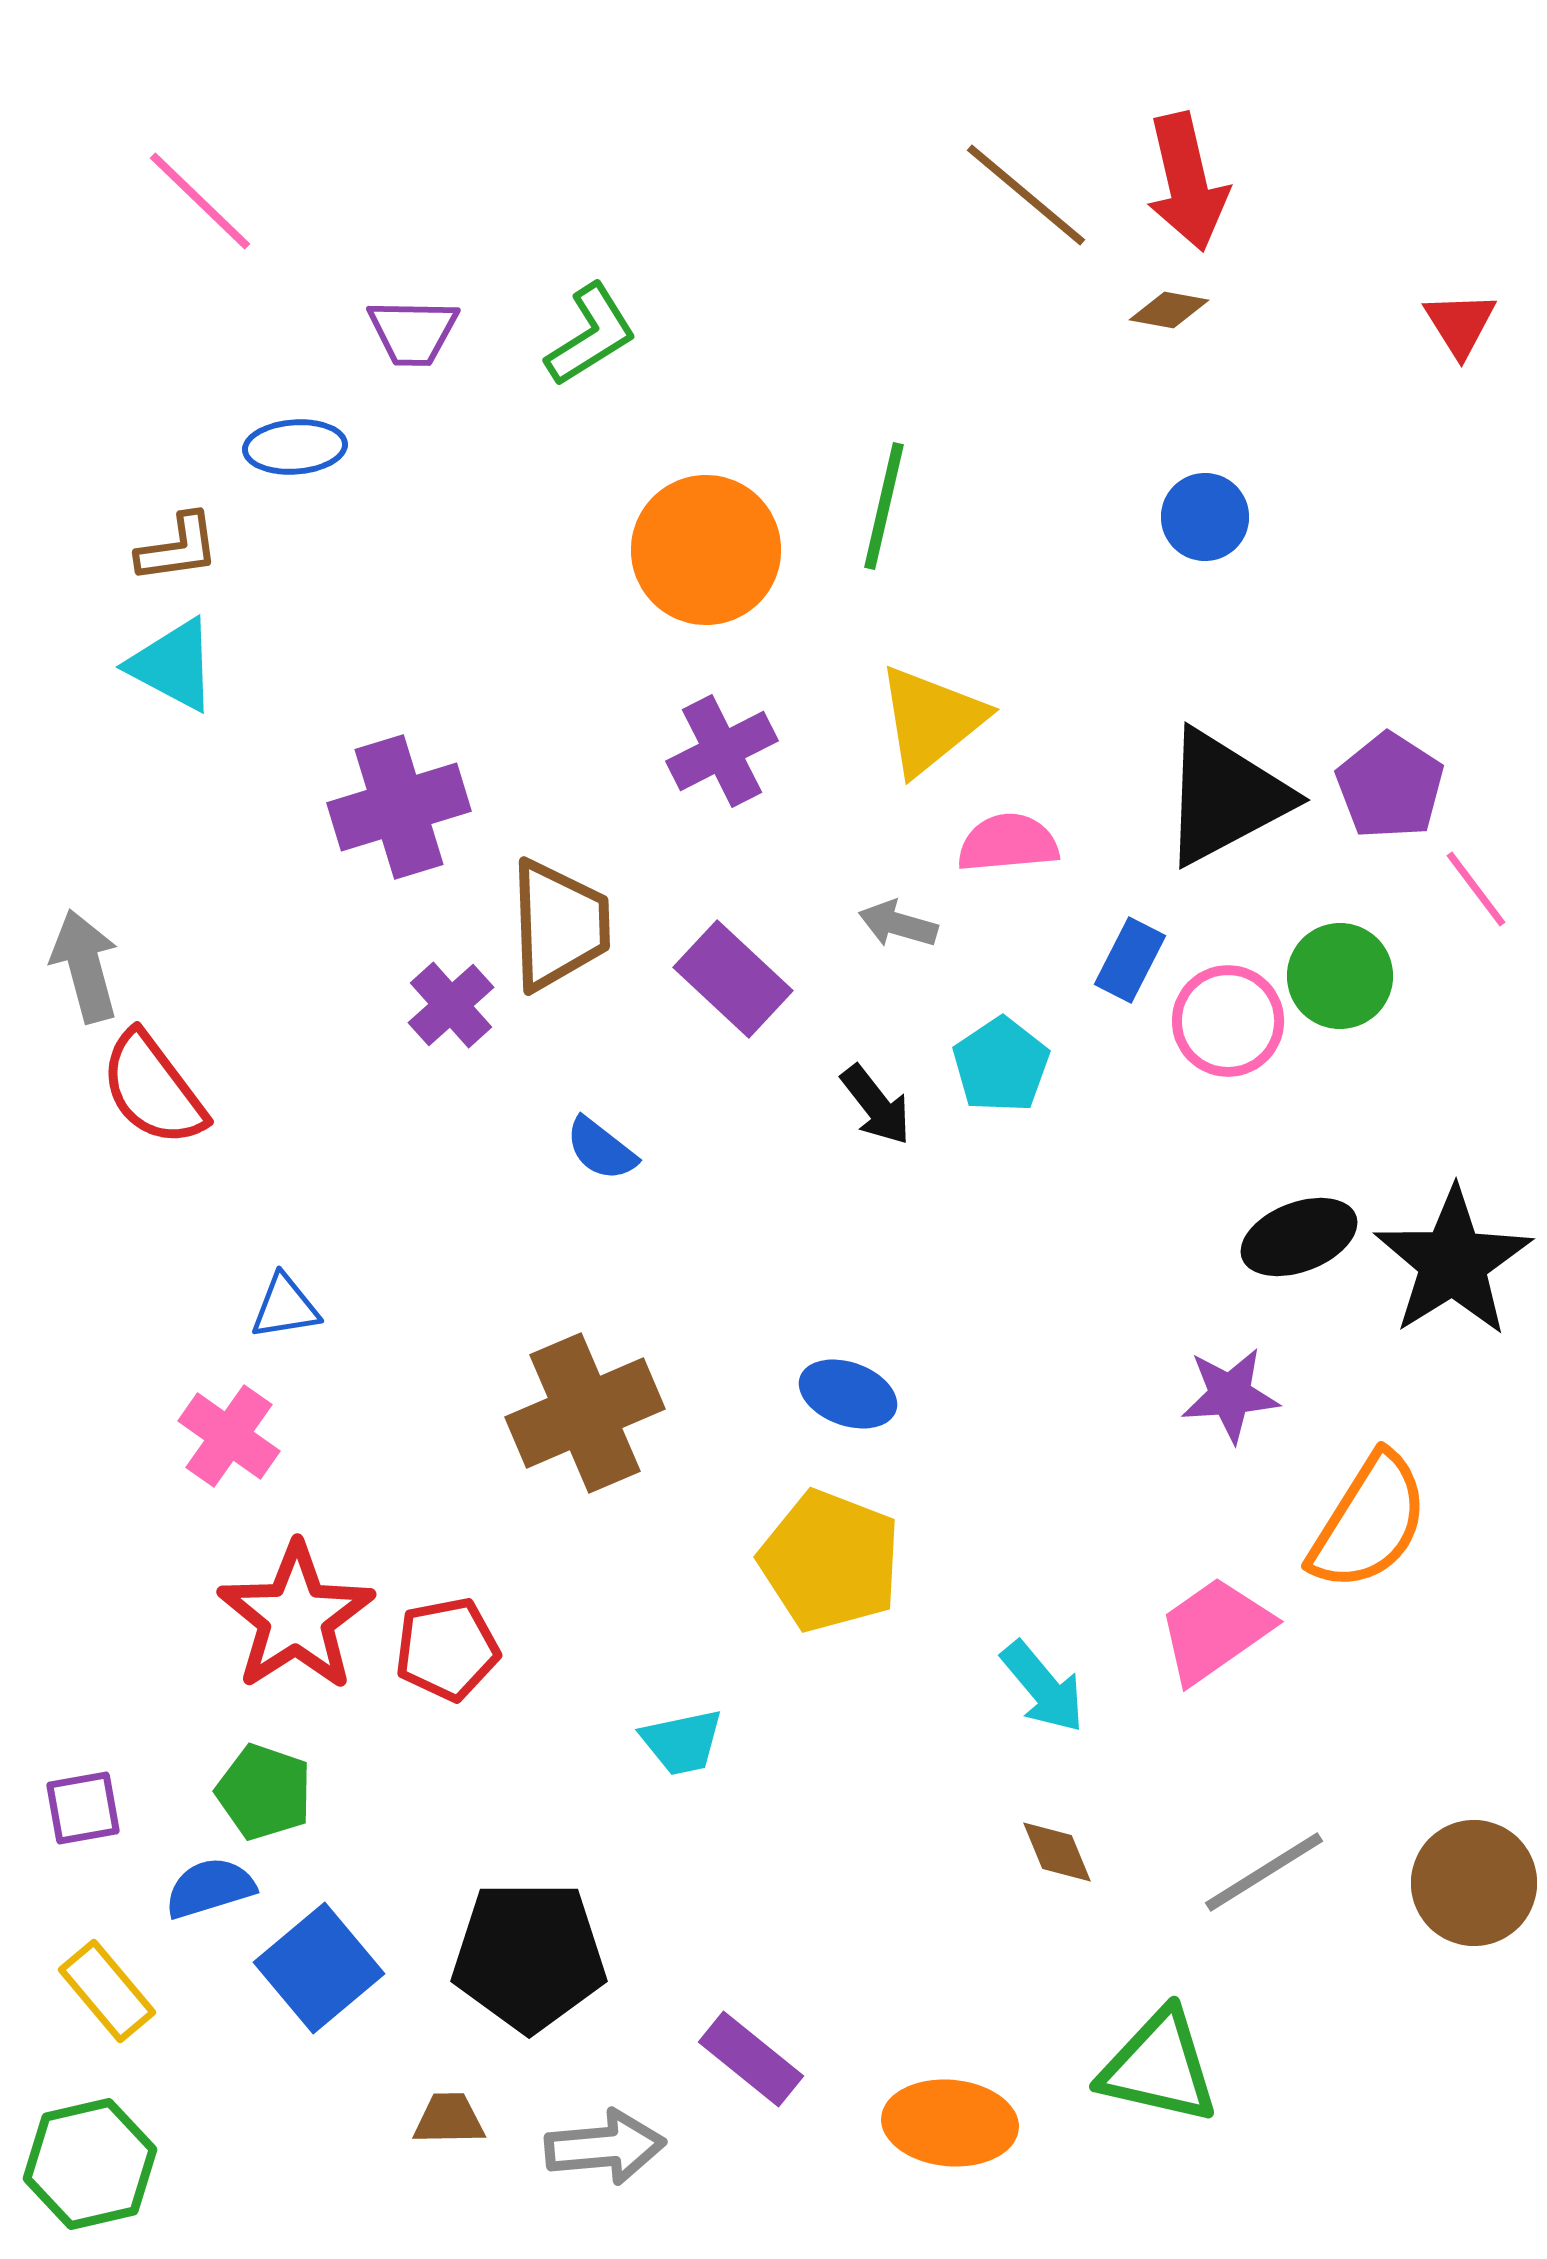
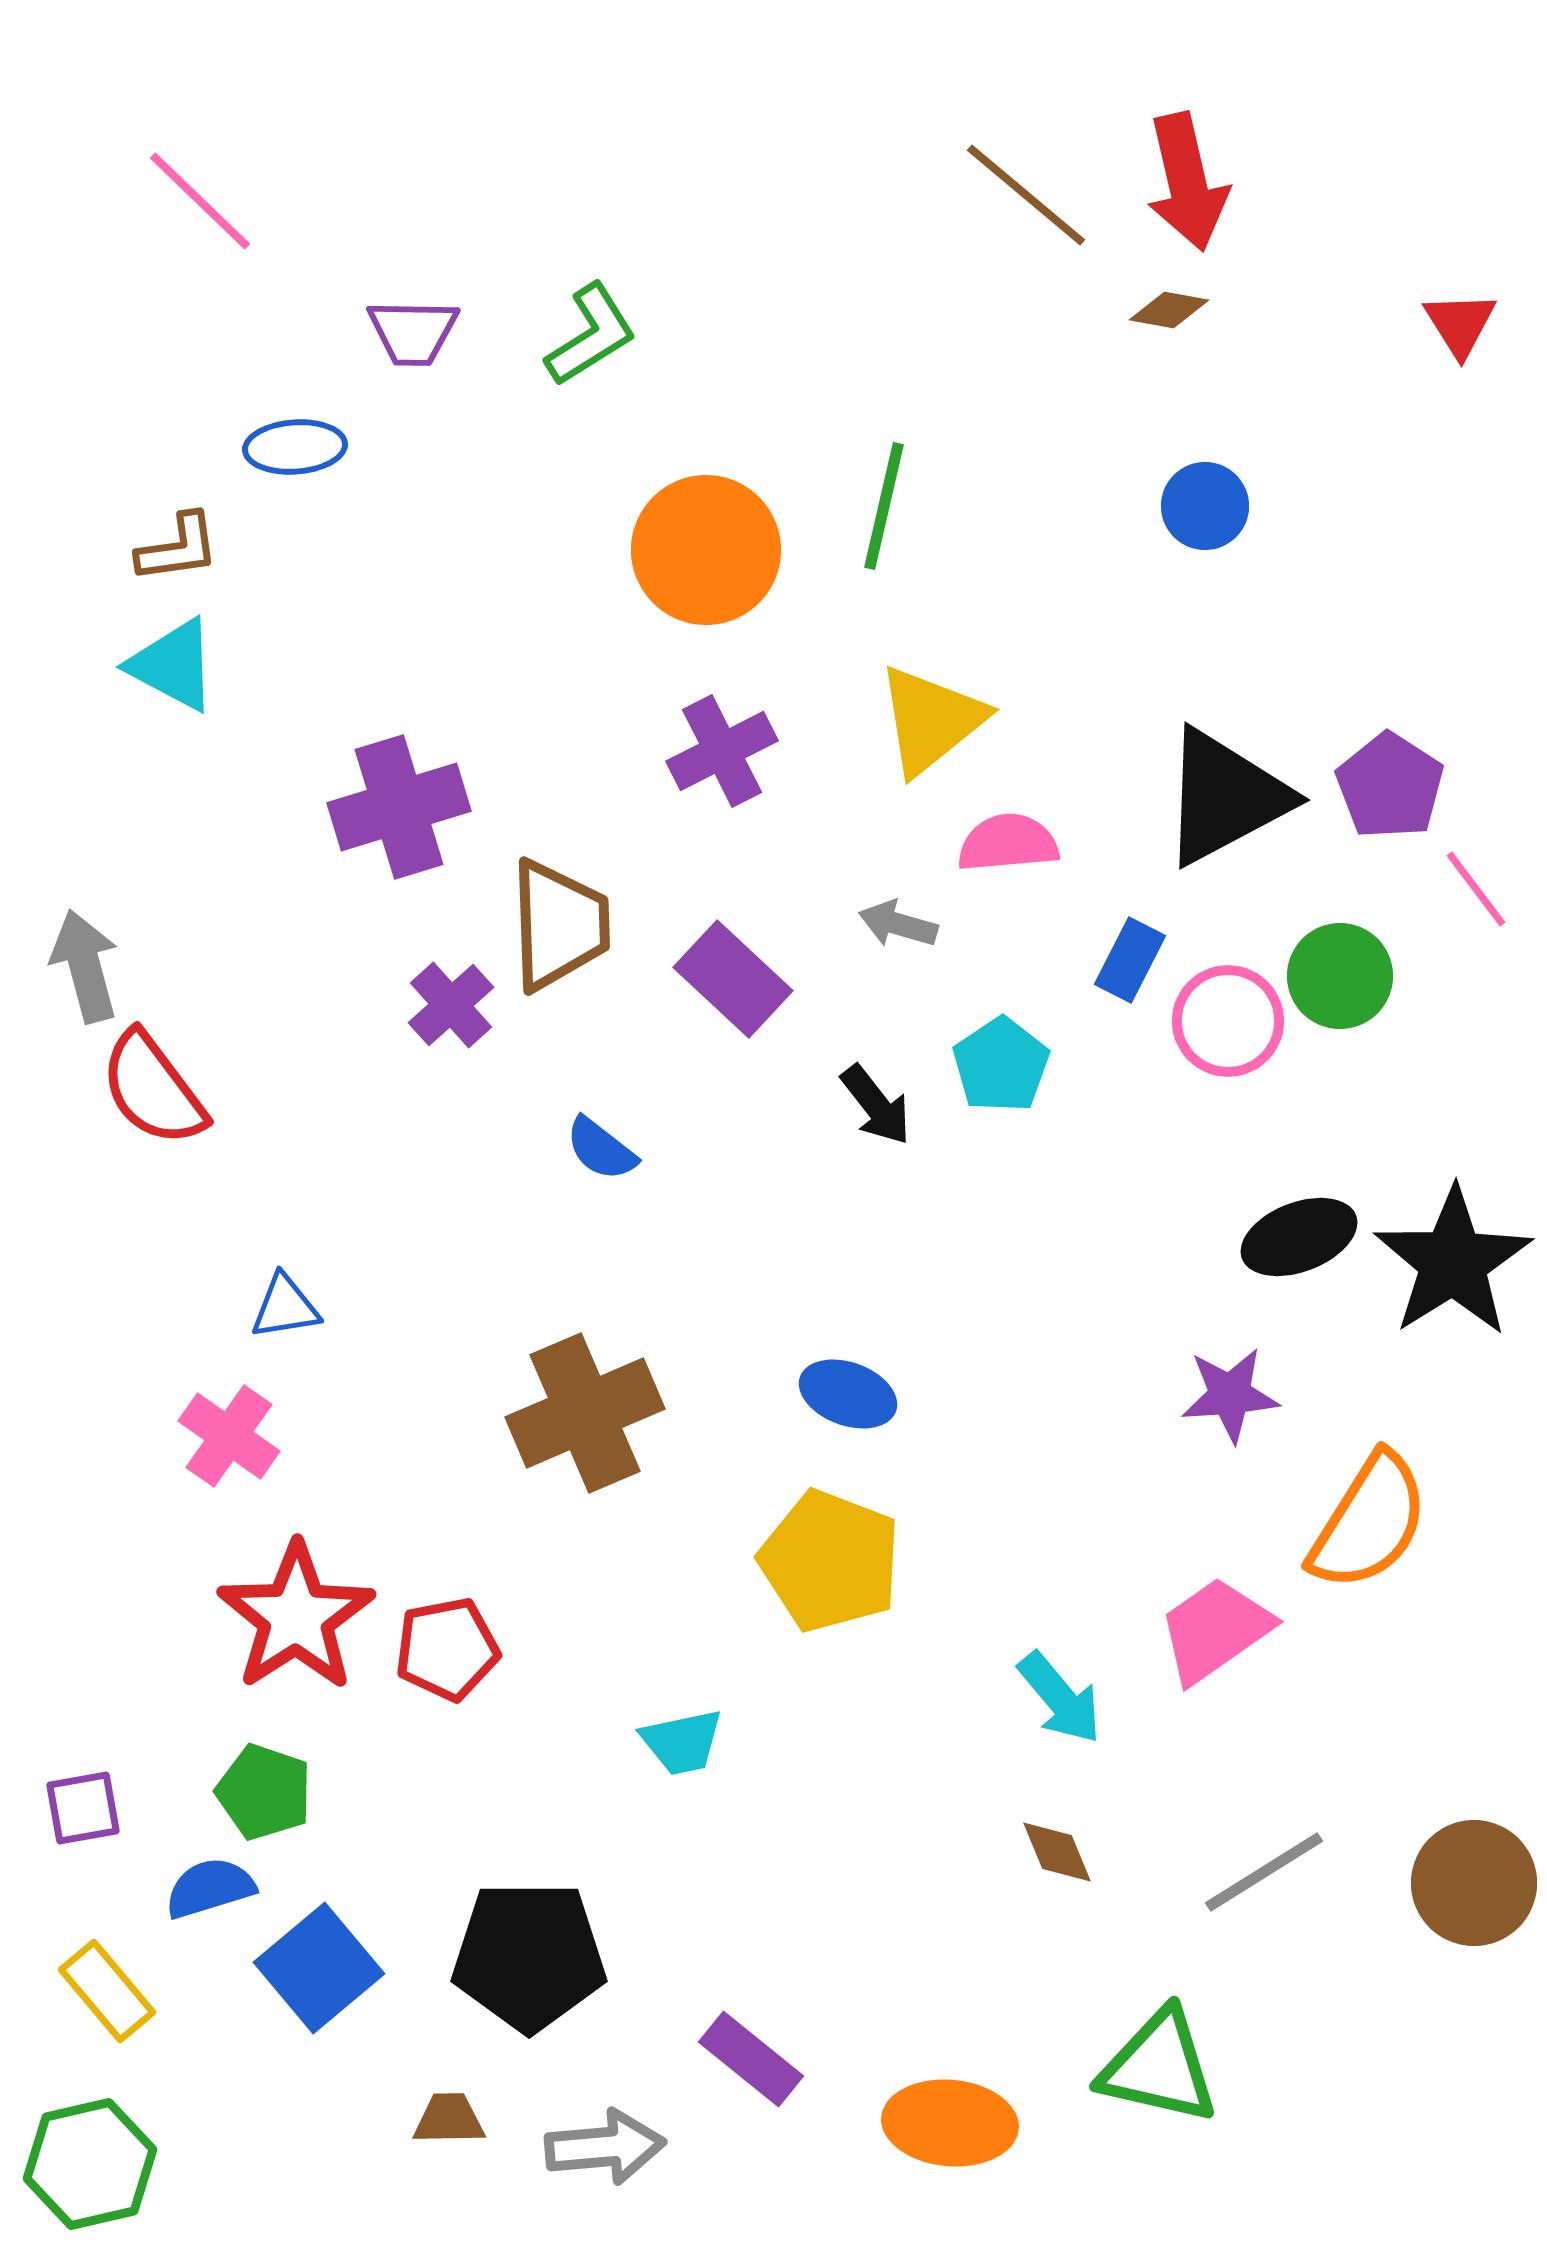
blue circle at (1205, 517): moved 11 px up
cyan arrow at (1043, 1687): moved 17 px right, 11 px down
